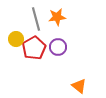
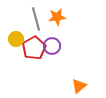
purple circle: moved 6 px left, 1 px up
orange triangle: rotated 42 degrees clockwise
